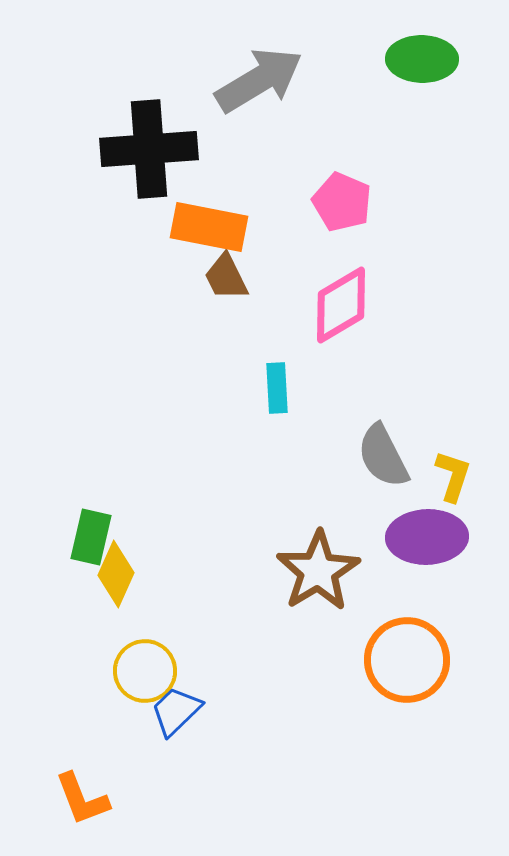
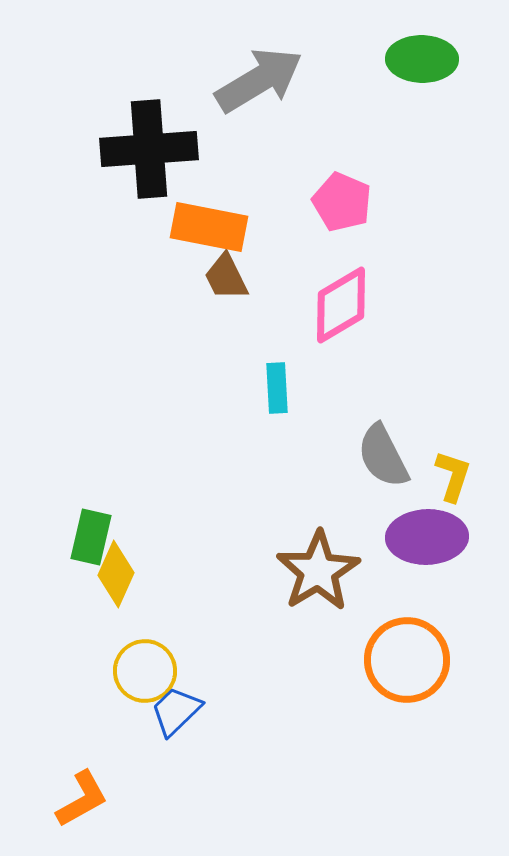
orange L-shape: rotated 98 degrees counterclockwise
